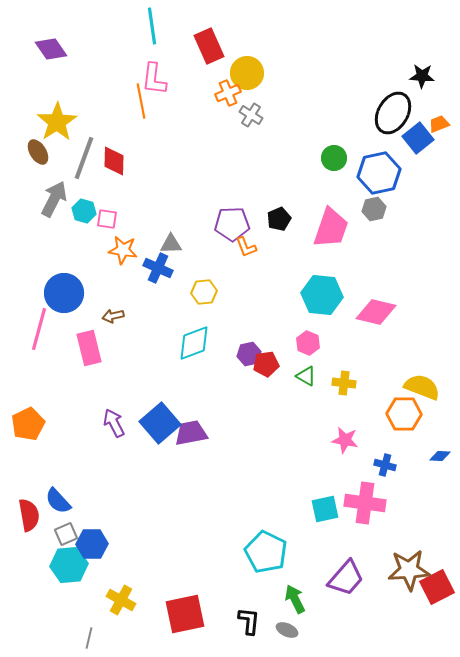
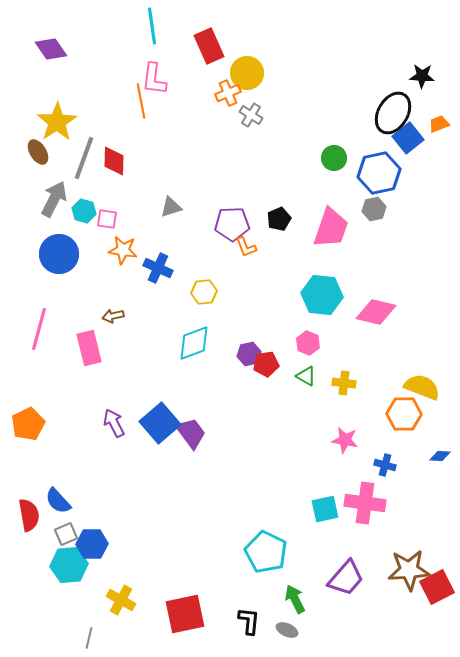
blue square at (418, 138): moved 10 px left
gray triangle at (171, 244): moved 37 px up; rotated 15 degrees counterclockwise
blue circle at (64, 293): moved 5 px left, 39 px up
purple trapezoid at (191, 433): rotated 64 degrees clockwise
